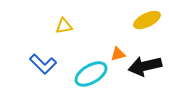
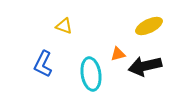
yellow ellipse: moved 2 px right, 6 px down
yellow triangle: rotated 30 degrees clockwise
blue L-shape: rotated 72 degrees clockwise
cyan ellipse: rotated 68 degrees counterclockwise
